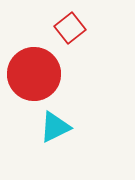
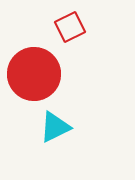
red square: moved 1 px up; rotated 12 degrees clockwise
